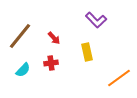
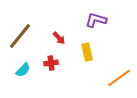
purple L-shape: rotated 150 degrees clockwise
red arrow: moved 5 px right
